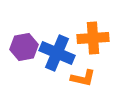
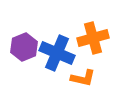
orange cross: rotated 12 degrees counterclockwise
purple hexagon: rotated 12 degrees counterclockwise
